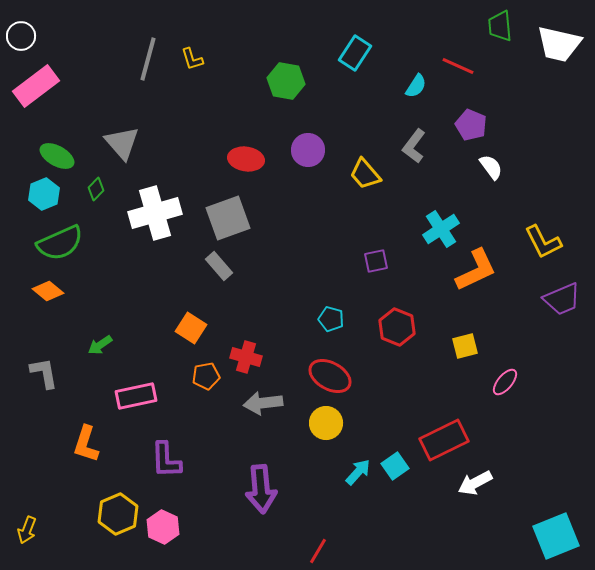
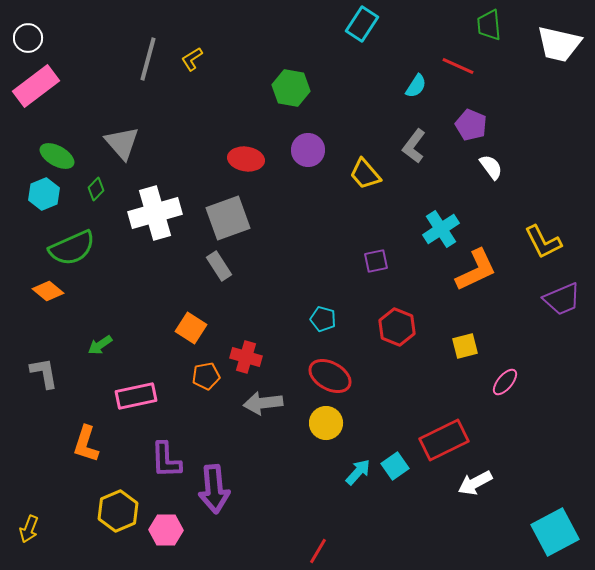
green trapezoid at (500, 26): moved 11 px left, 1 px up
white circle at (21, 36): moved 7 px right, 2 px down
cyan rectangle at (355, 53): moved 7 px right, 29 px up
yellow L-shape at (192, 59): rotated 75 degrees clockwise
green hexagon at (286, 81): moved 5 px right, 7 px down
green semicircle at (60, 243): moved 12 px right, 5 px down
gray rectangle at (219, 266): rotated 8 degrees clockwise
cyan pentagon at (331, 319): moved 8 px left
purple arrow at (261, 489): moved 47 px left
yellow hexagon at (118, 514): moved 3 px up
pink hexagon at (163, 527): moved 3 px right, 3 px down; rotated 24 degrees counterclockwise
yellow arrow at (27, 530): moved 2 px right, 1 px up
cyan square at (556, 536): moved 1 px left, 4 px up; rotated 6 degrees counterclockwise
